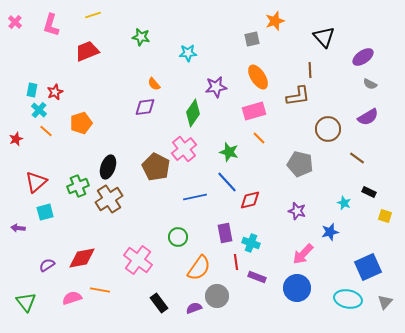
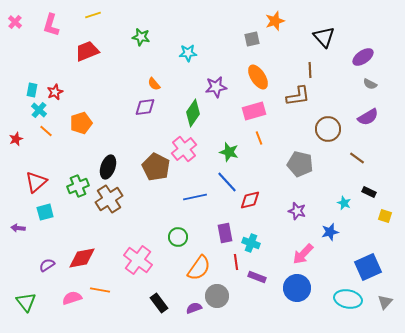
orange line at (259, 138): rotated 24 degrees clockwise
